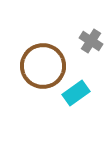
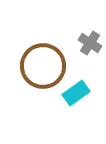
gray cross: moved 1 px left, 2 px down
